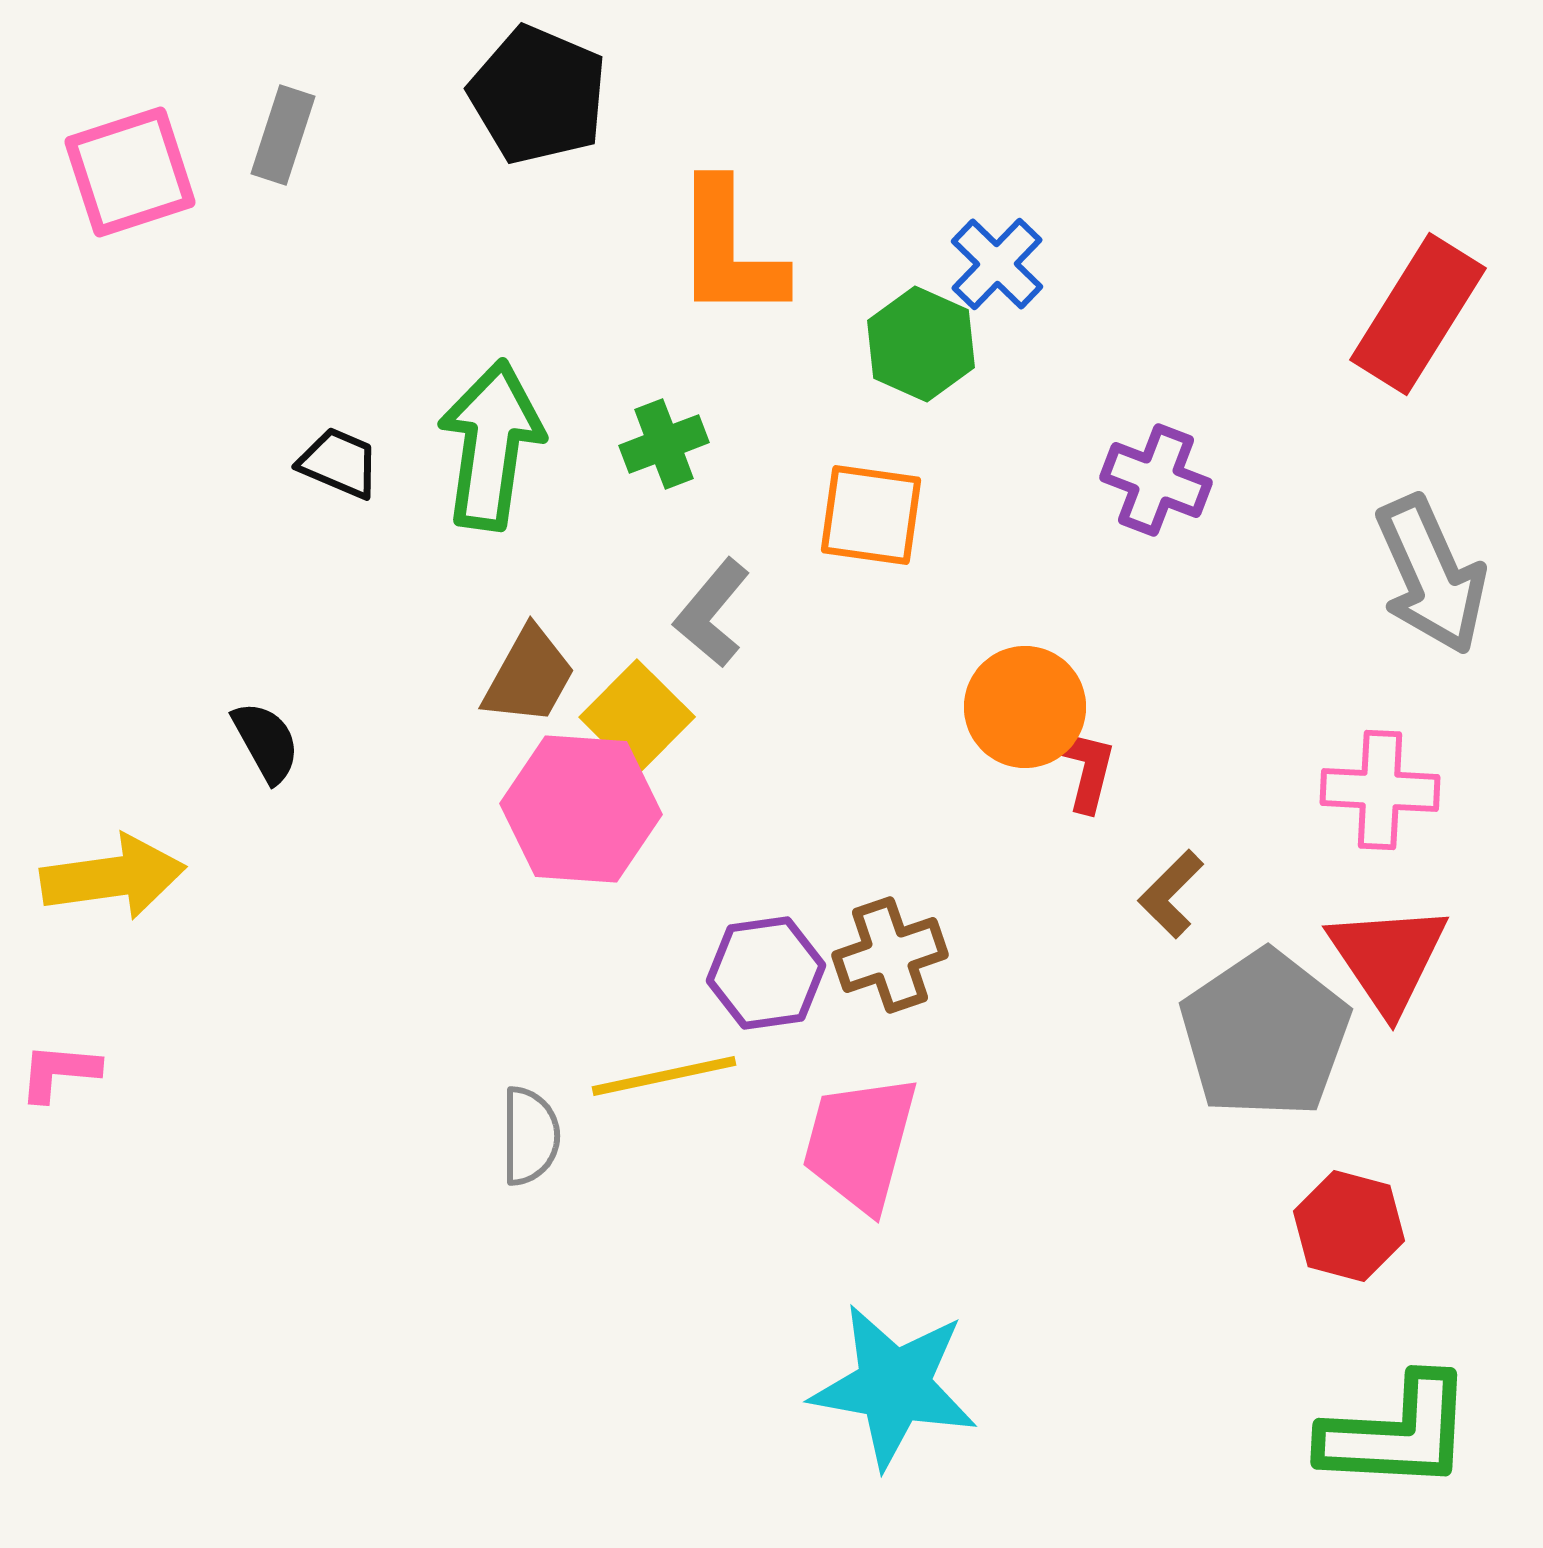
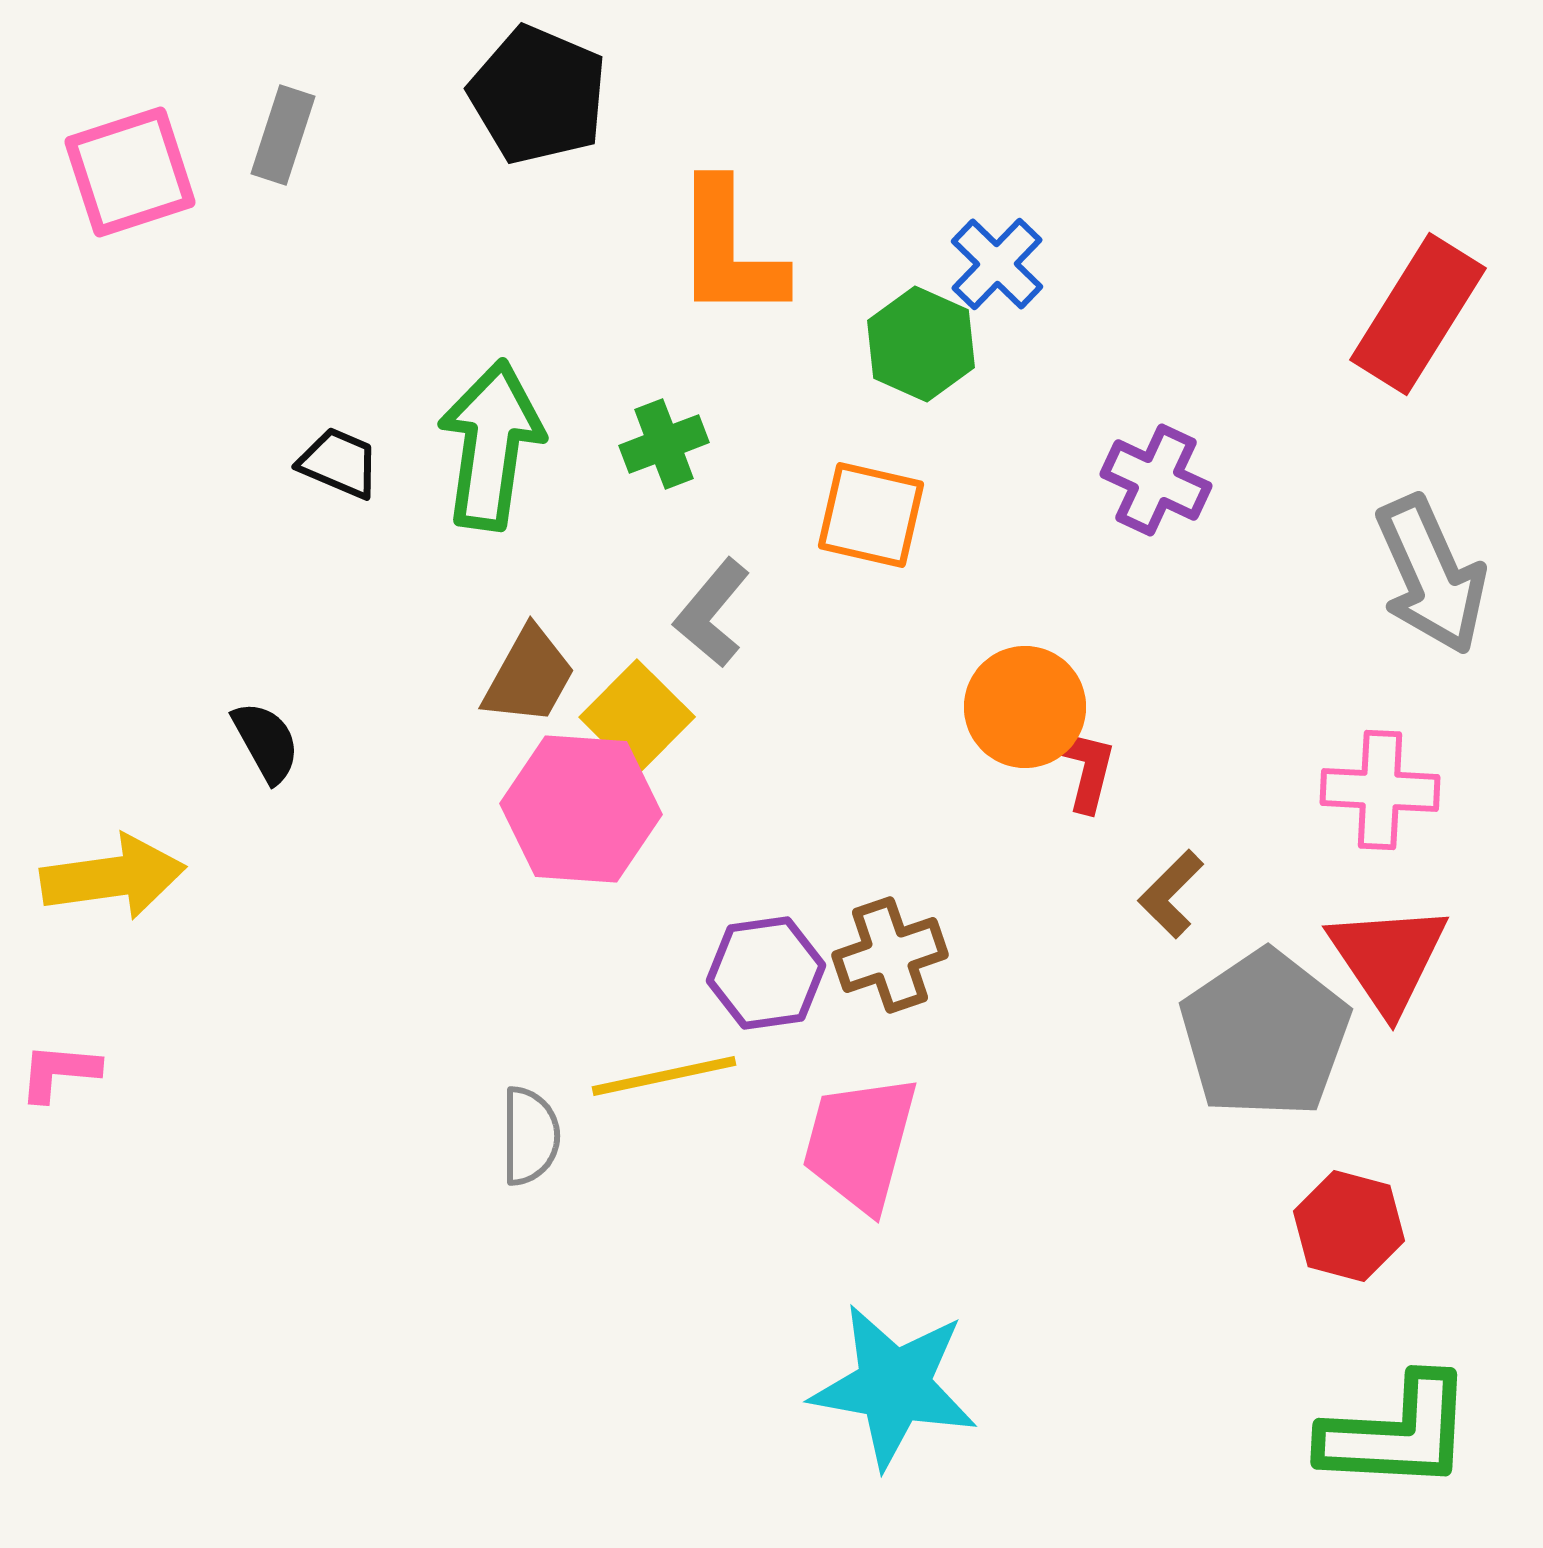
purple cross: rotated 4 degrees clockwise
orange square: rotated 5 degrees clockwise
